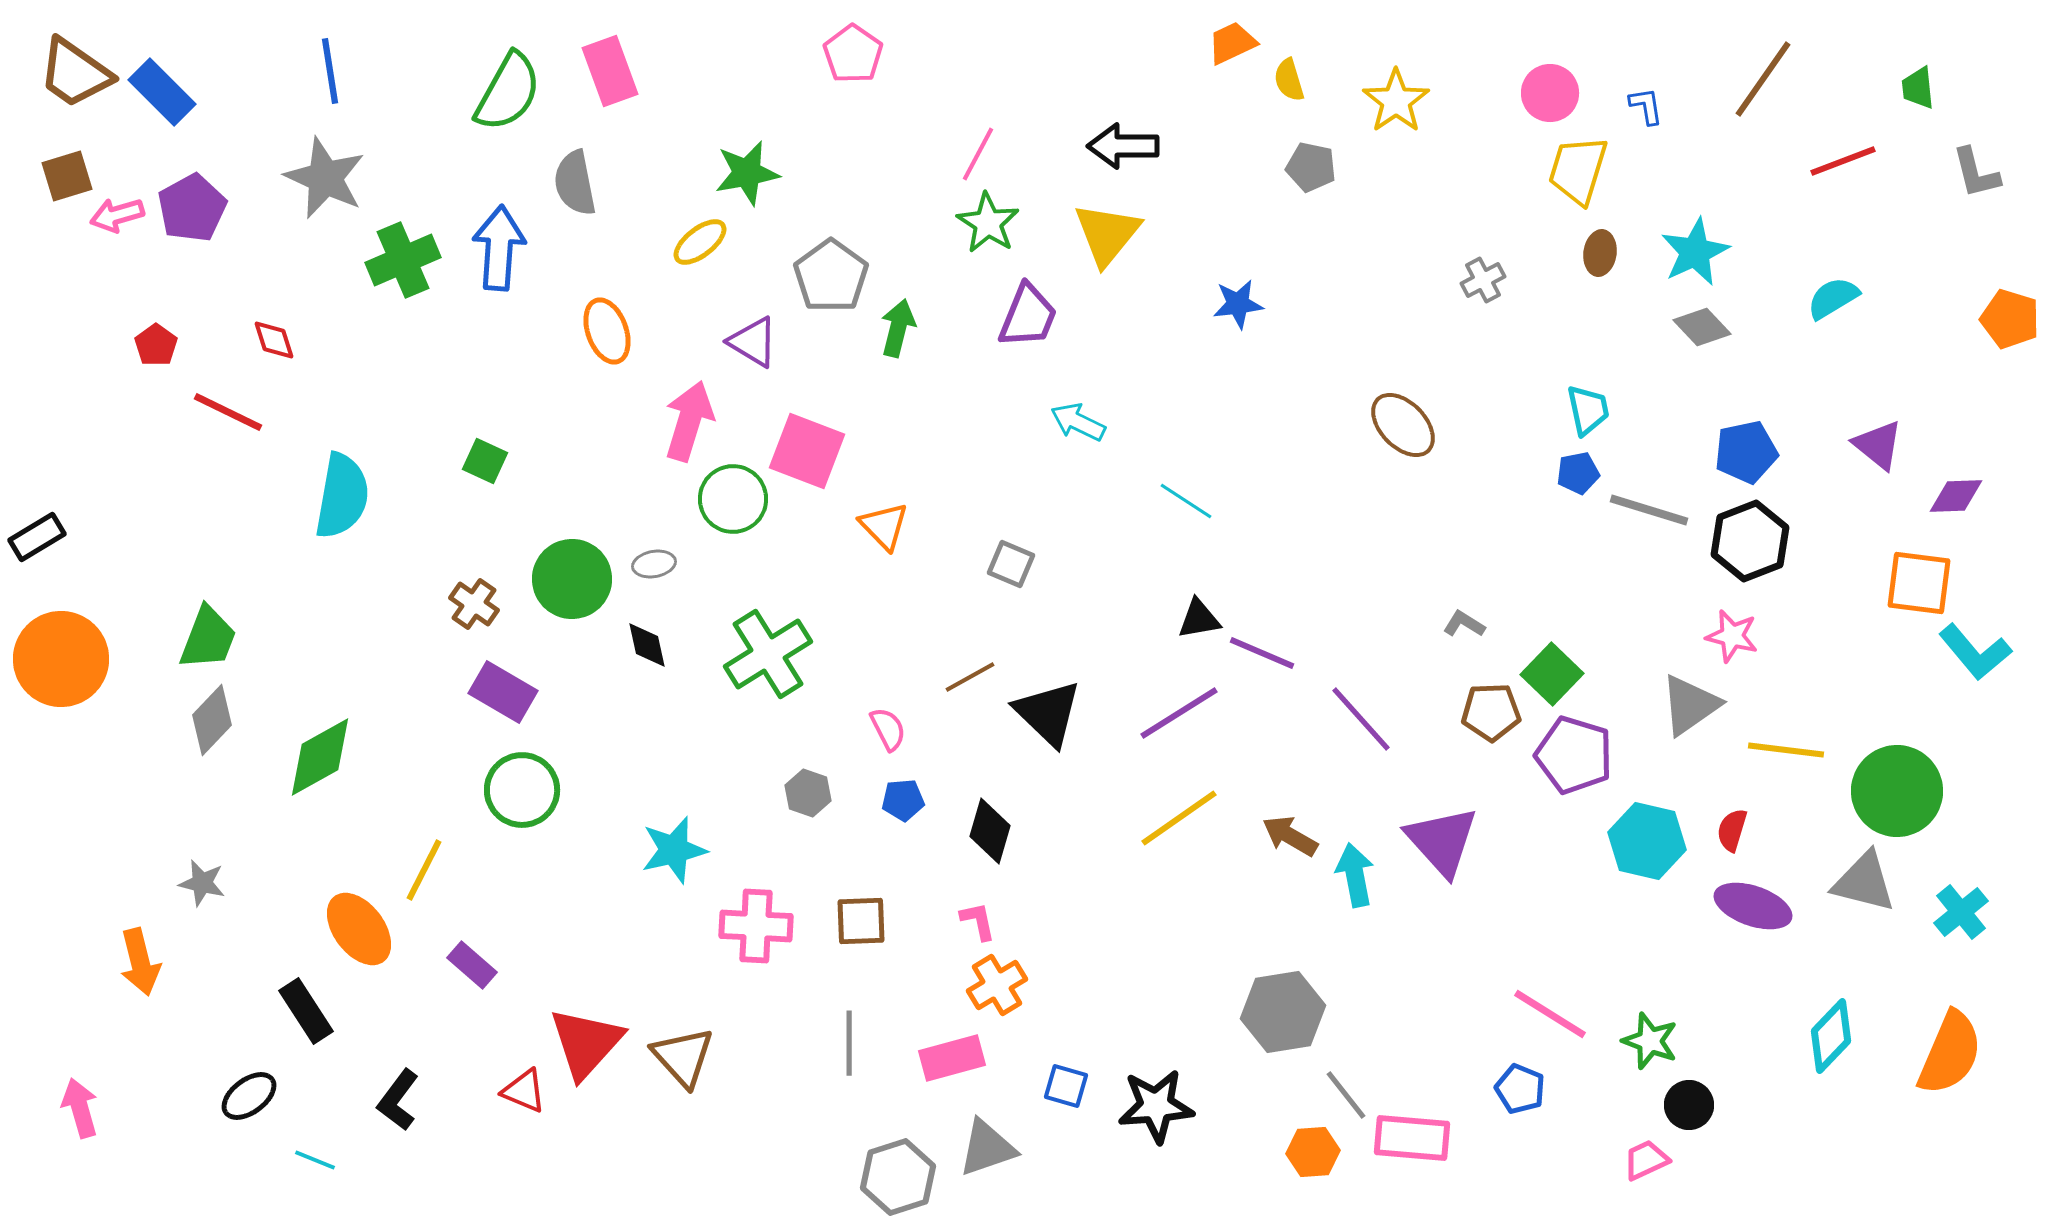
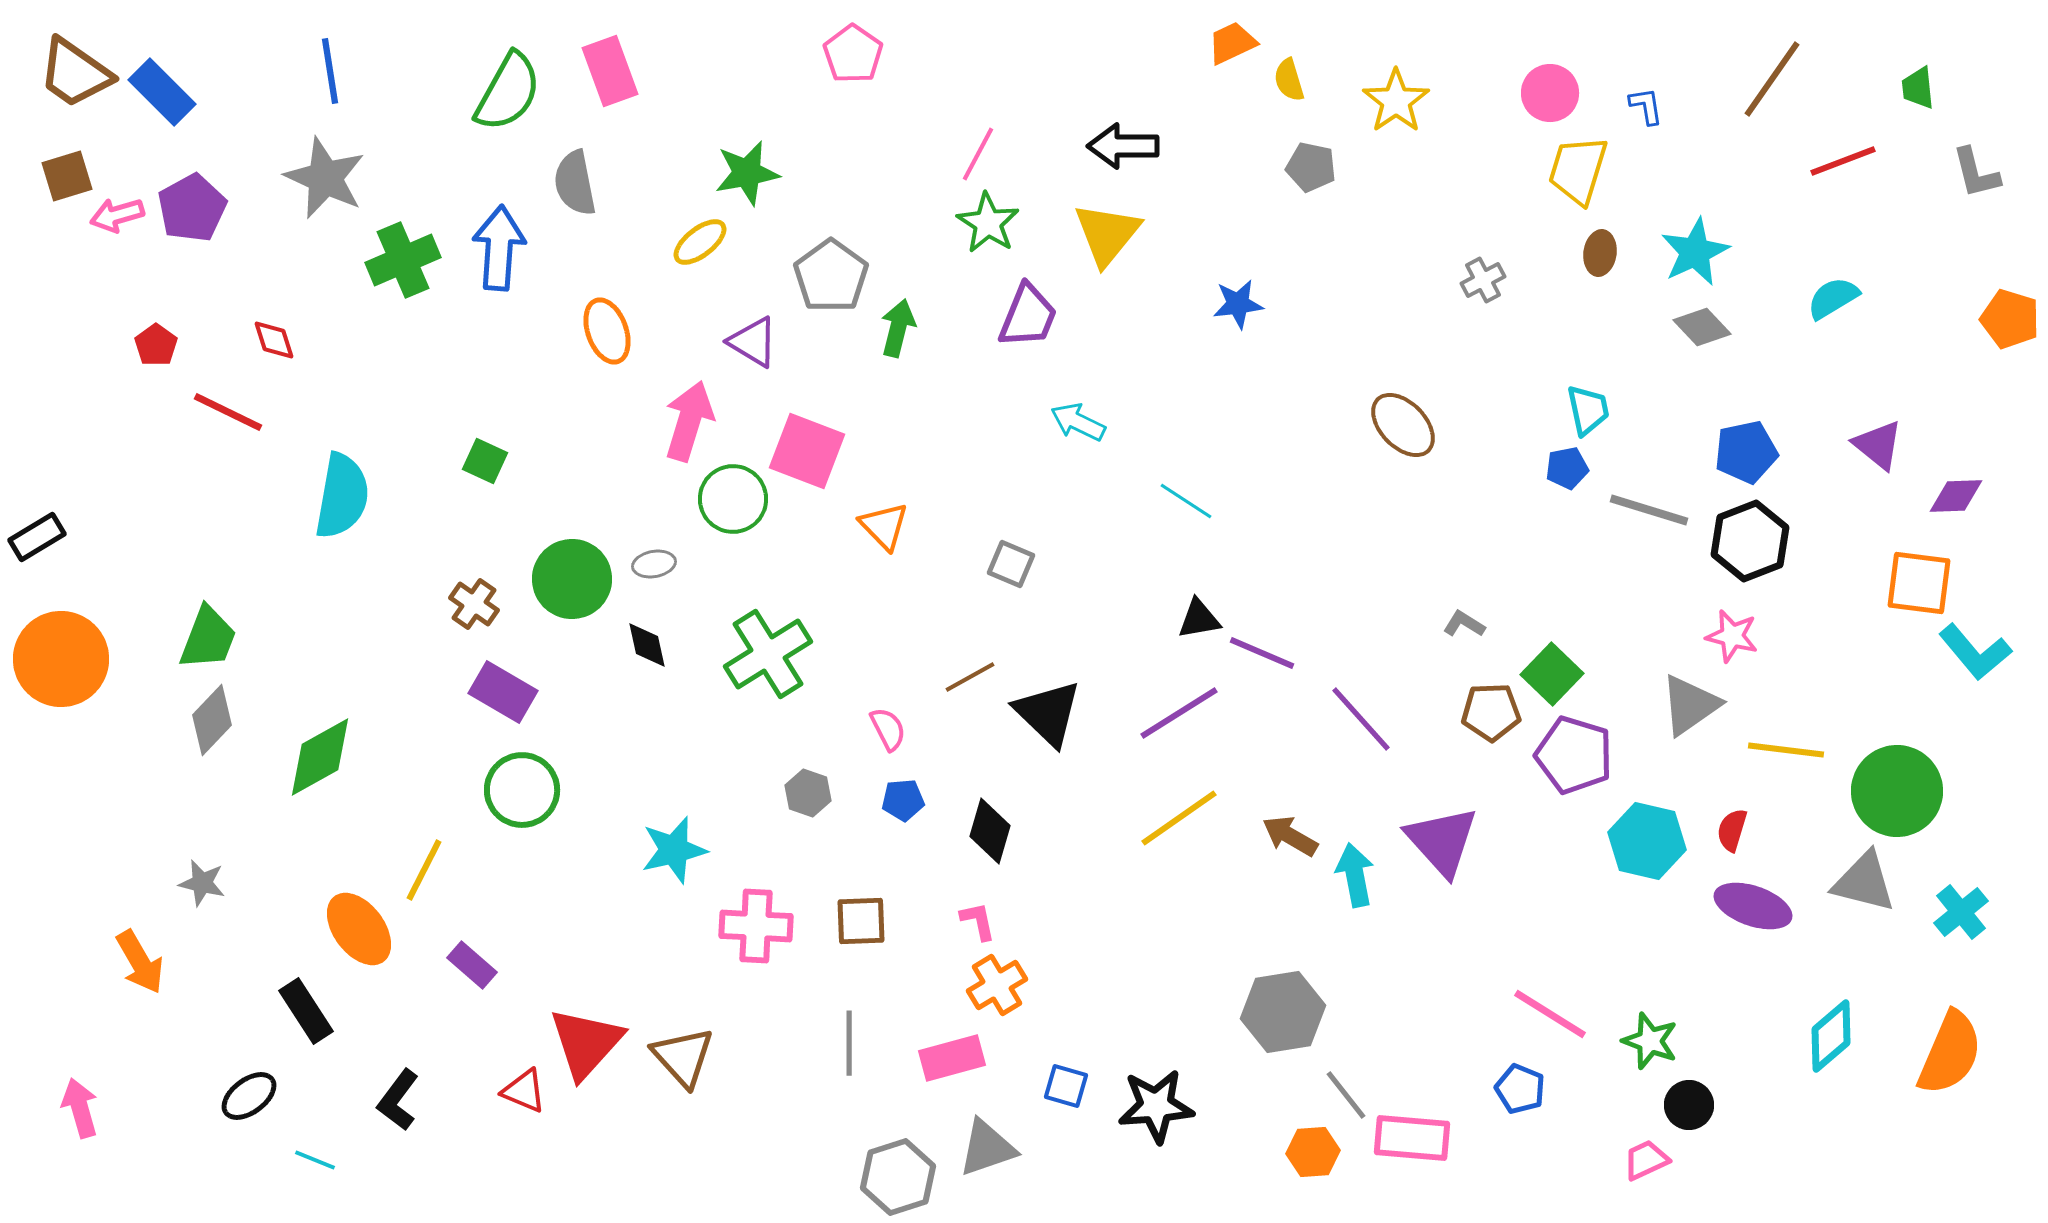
brown line at (1763, 79): moved 9 px right
blue pentagon at (1578, 473): moved 11 px left, 5 px up
orange arrow at (140, 962): rotated 16 degrees counterclockwise
cyan diamond at (1831, 1036): rotated 6 degrees clockwise
